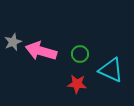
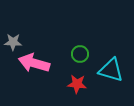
gray star: rotated 24 degrees clockwise
pink arrow: moved 7 px left, 12 px down
cyan triangle: rotated 8 degrees counterclockwise
